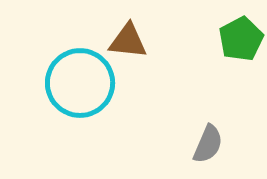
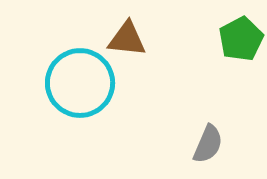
brown triangle: moved 1 px left, 2 px up
